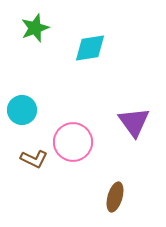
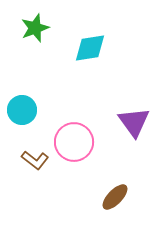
pink circle: moved 1 px right
brown L-shape: moved 1 px right, 1 px down; rotated 12 degrees clockwise
brown ellipse: rotated 28 degrees clockwise
